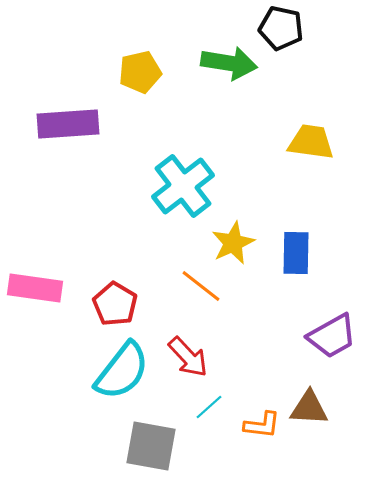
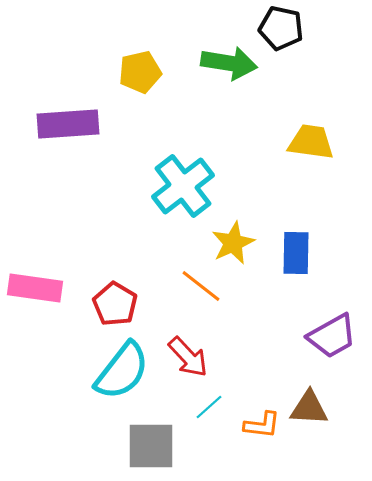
gray square: rotated 10 degrees counterclockwise
